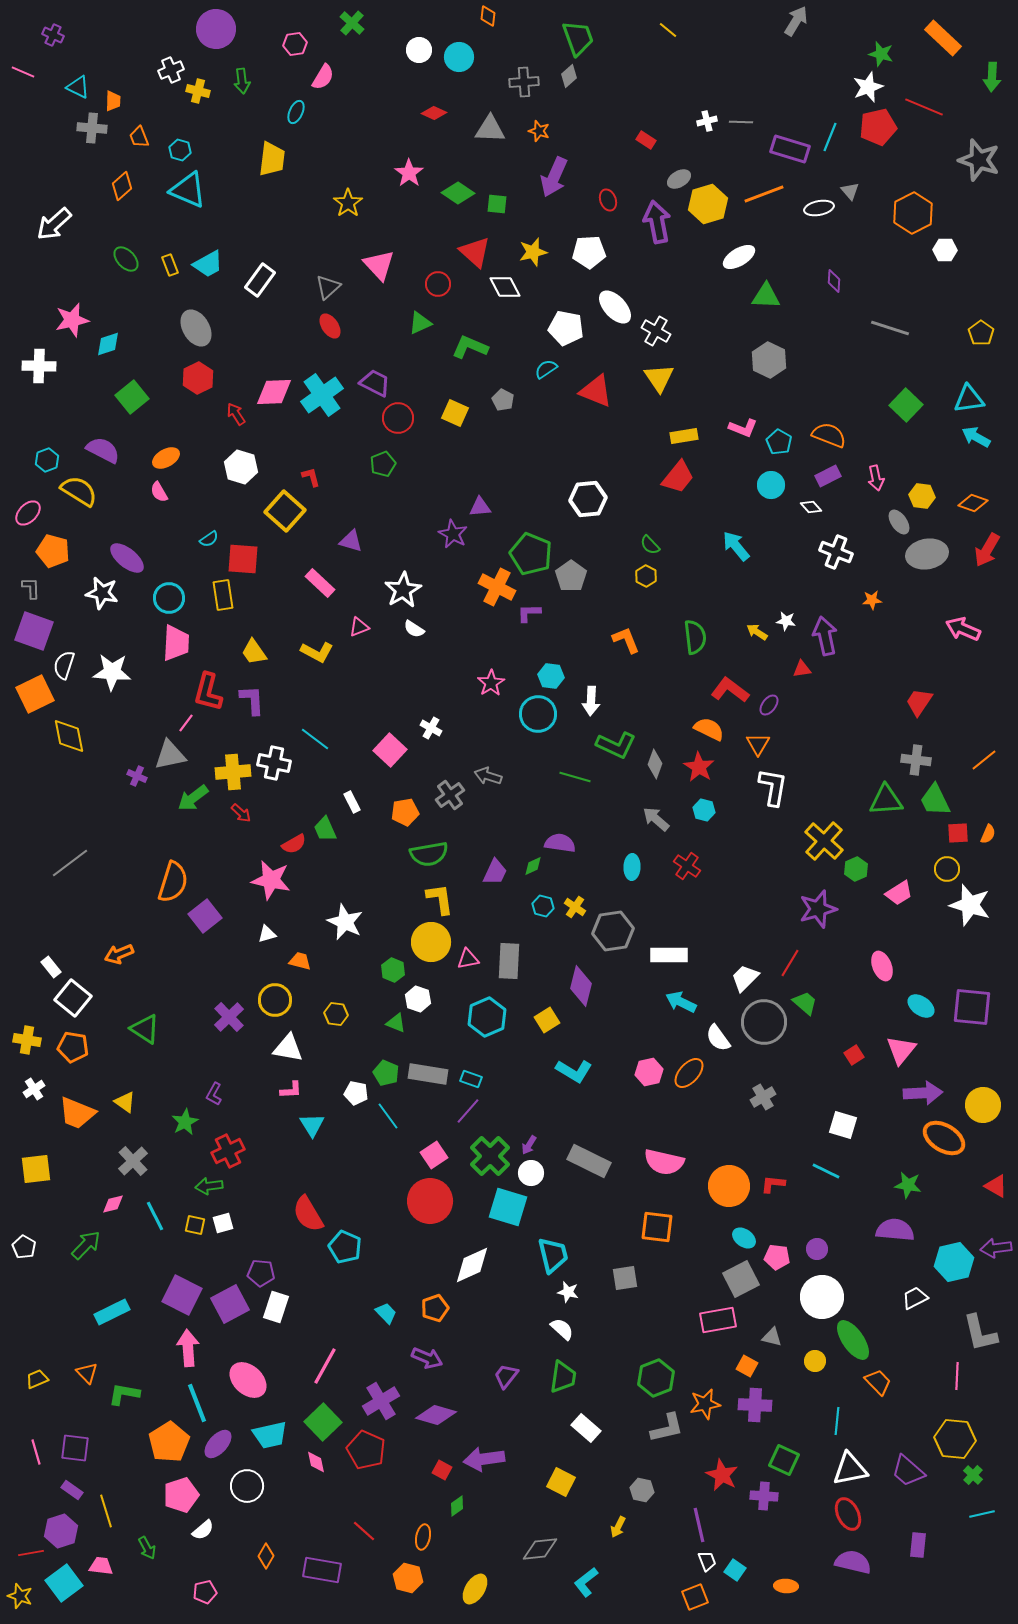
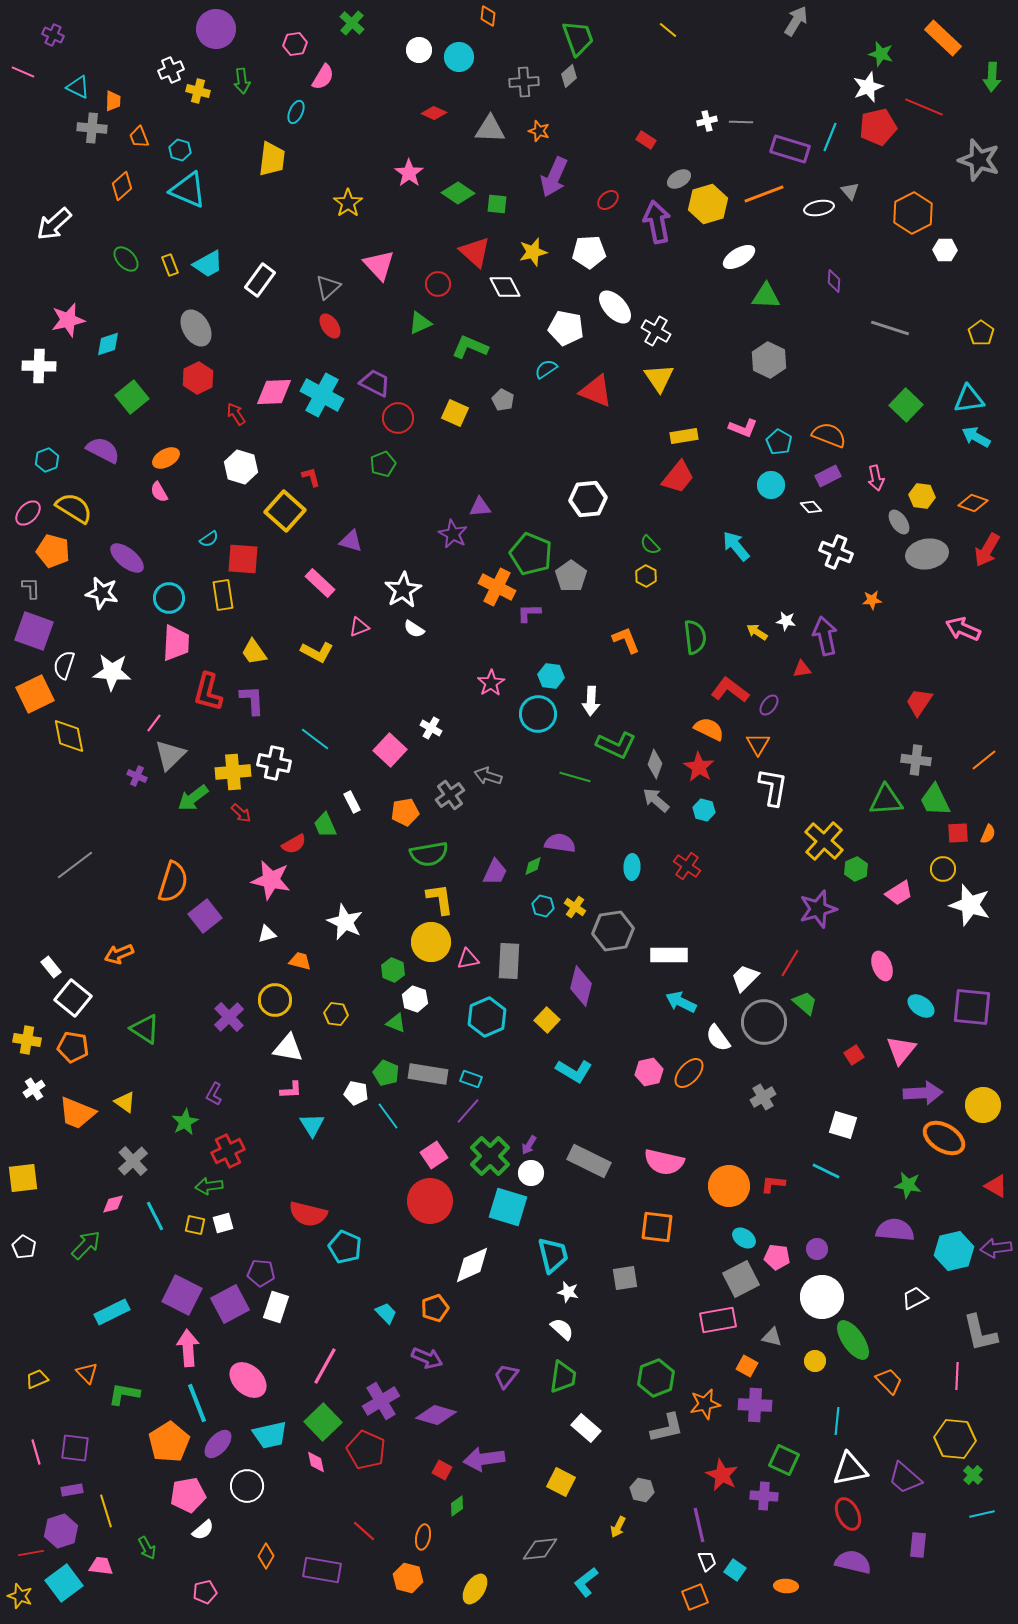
red ellipse at (608, 200): rotated 70 degrees clockwise
pink star at (72, 320): moved 4 px left
cyan cross at (322, 395): rotated 27 degrees counterclockwise
yellow semicircle at (79, 491): moved 5 px left, 17 px down
pink line at (186, 723): moved 32 px left
gray triangle at (170, 755): rotated 32 degrees counterclockwise
gray arrow at (656, 819): moved 19 px up
green trapezoid at (325, 829): moved 4 px up
gray line at (70, 863): moved 5 px right, 2 px down
yellow circle at (947, 869): moved 4 px left
white hexagon at (418, 999): moved 3 px left
yellow square at (547, 1020): rotated 15 degrees counterclockwise
yellow square at (36, 1169): moved 13 px left, 9 px down
red semicircle at (308, 1214): rotated 45 degrees counterclockwise
cyan hexagon at (954, 1262): moved 11 px up
orange trapezoid at (878, 1382): moved 11 px right, 1 px up
purple trapezoid at (908, 1471): moved 3 px left, 7 px down
purple rectangle at (72, 1490): rotated 45 degrees counterclockwise
pink pentagon at (181, 1495): moved 7 px right; rotated 8 degrees clockwise
